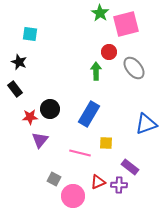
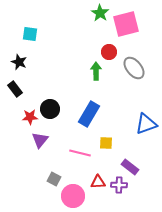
red triangle: rotated 21 degrees clockwise
